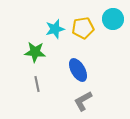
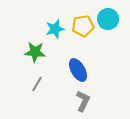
cyan circle: moved 5 px left
yellow pentagon: moved 2 px up
gray line: rotated 42 degrees clockwise
gray L-shape: rotated 145 degrees clockwise
